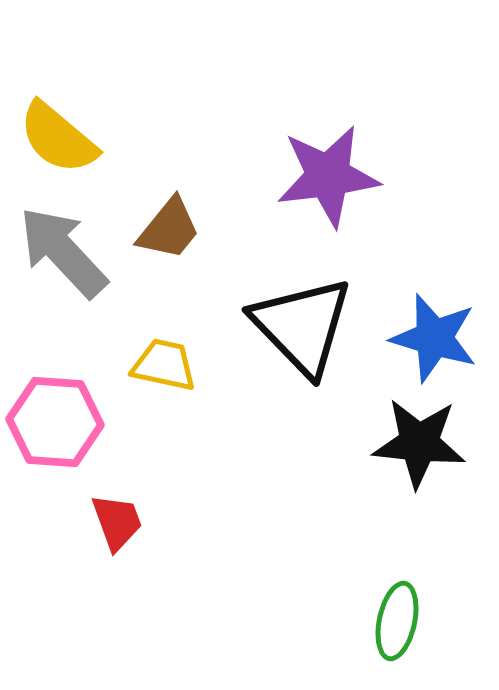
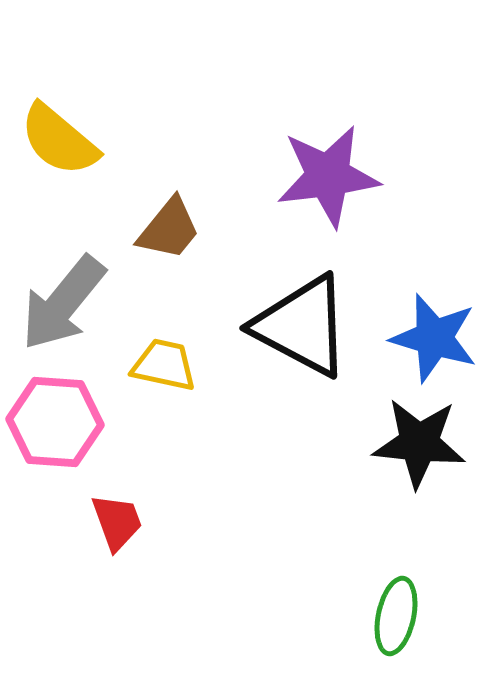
yellow semicircle: moved 1 px right, 2 px down
gray arrow: moved 51 px down; rotated 98 degrees counterclockwise
black triangle: rotated 18 degrees counterclockwise
green ellipse: moved 1 px left, 5 px up
